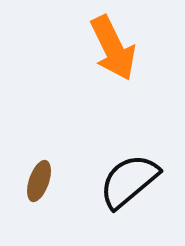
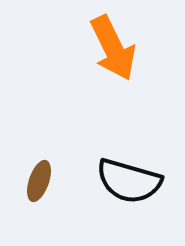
black semicircle: rotated 124 degrees counterclockwise
